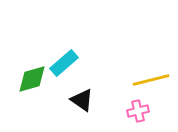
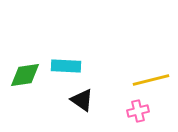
cyan rectangle: moved 2 px right, 3 px down; rotated 44 degrees clockwise
green diamond: moved 7 px left, 4 px up; rotated 8 degrees clockwise
